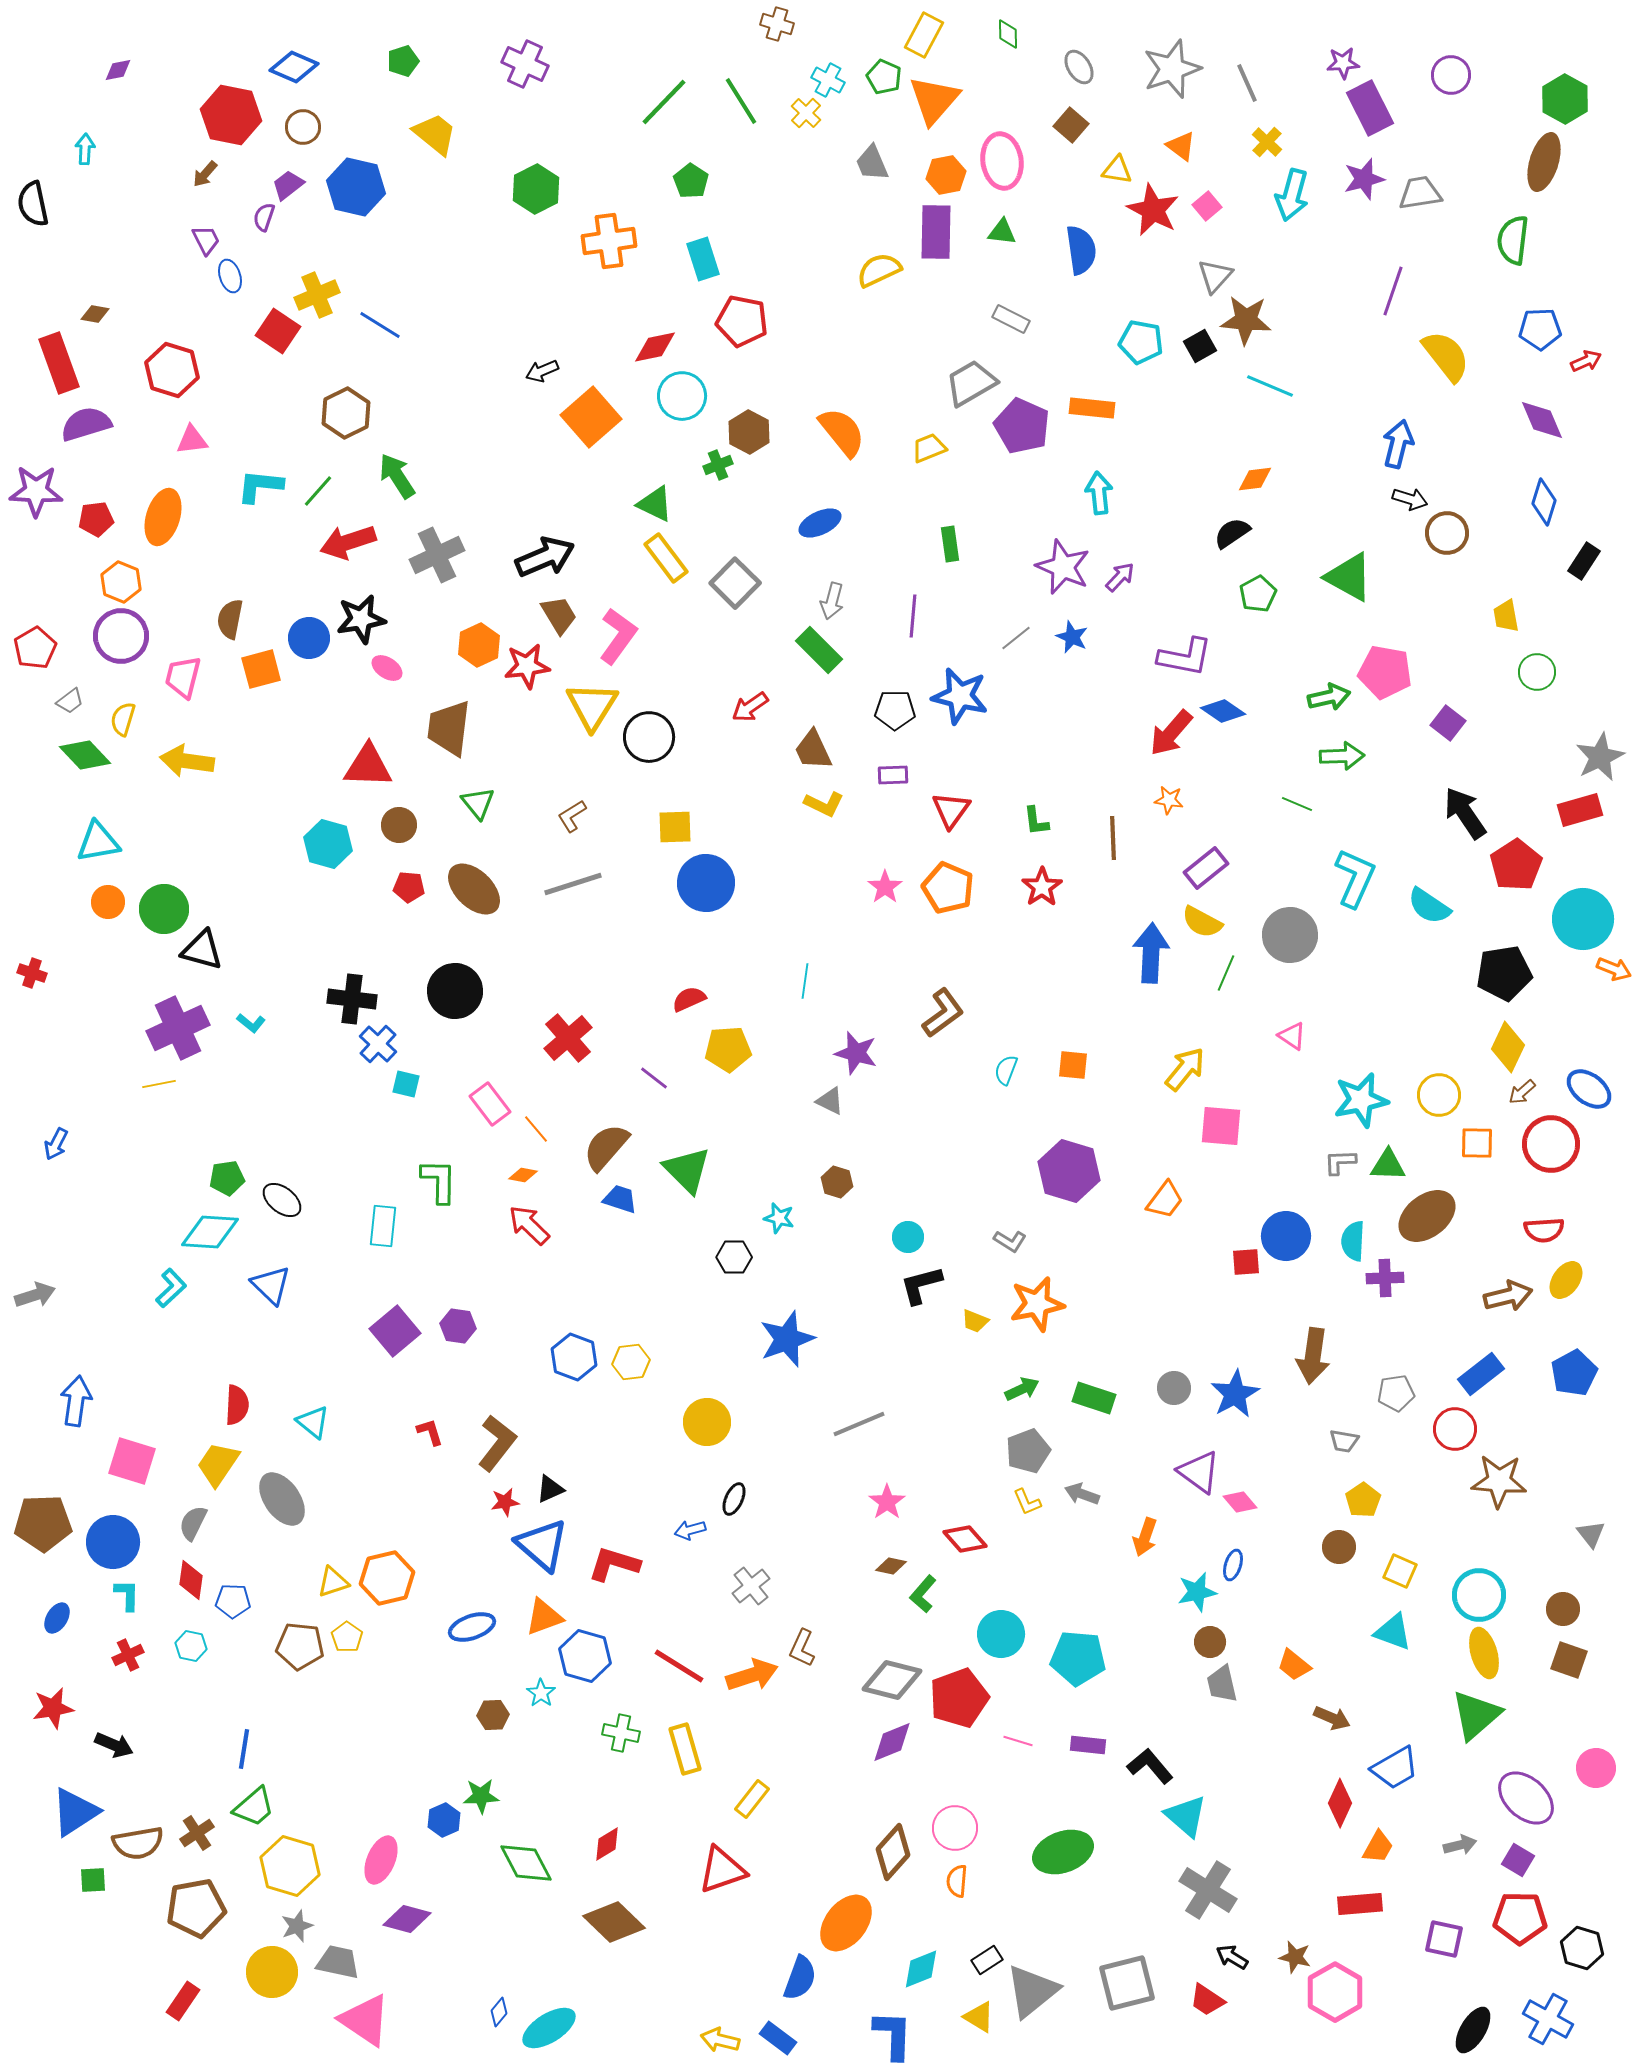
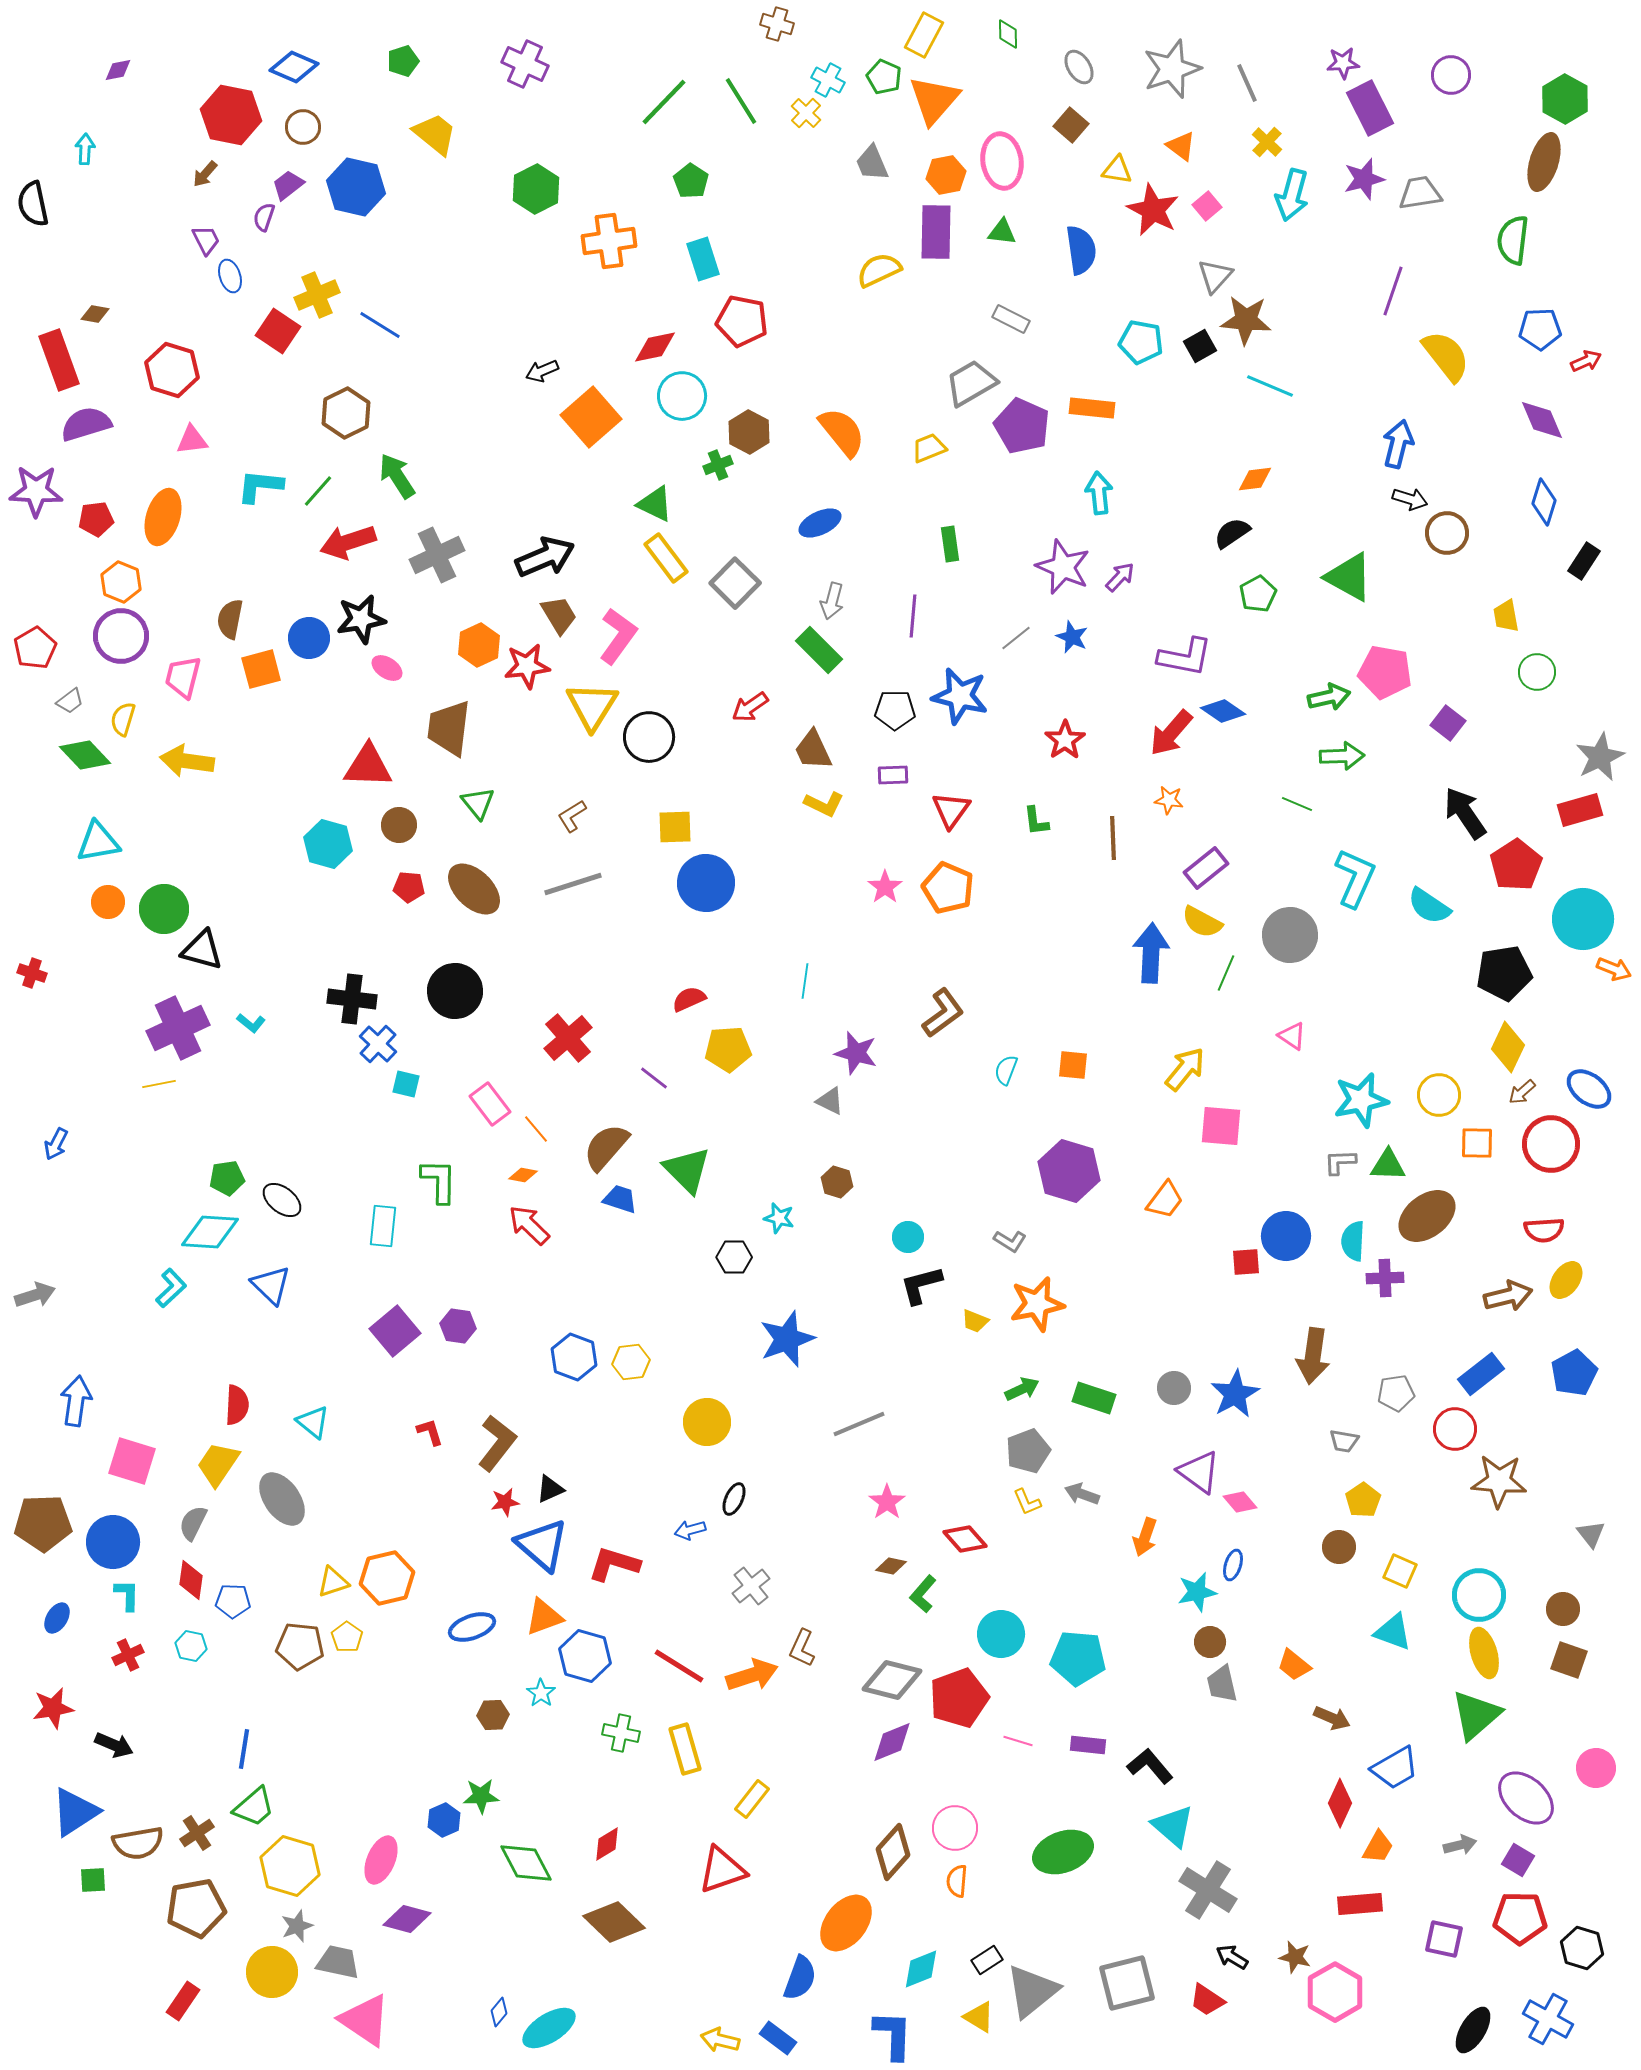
red rectangle at (59, 363): moved 3 px up
red star at (1042, 887): moved 23 px right, 147 px up
cyan triangle at (1186, 1816): moved 13 px left, 10 px down
